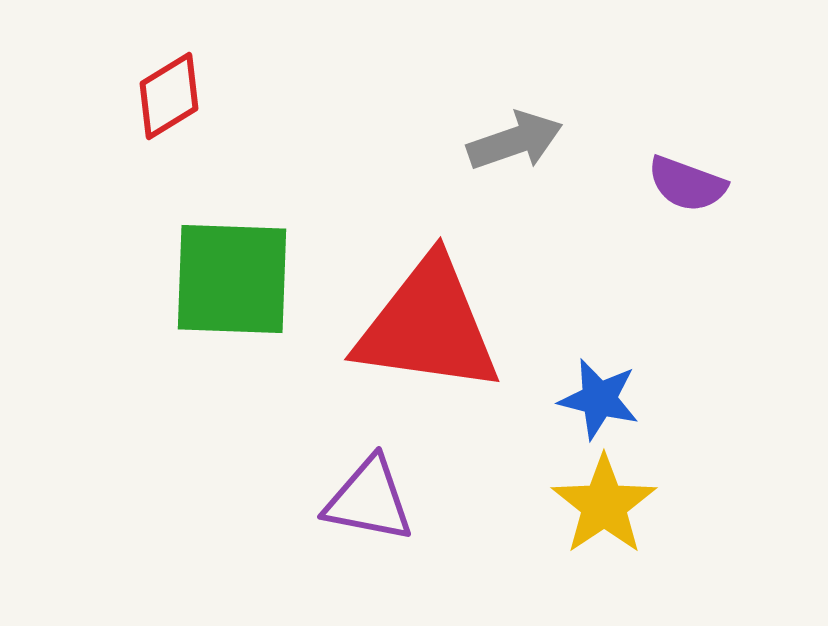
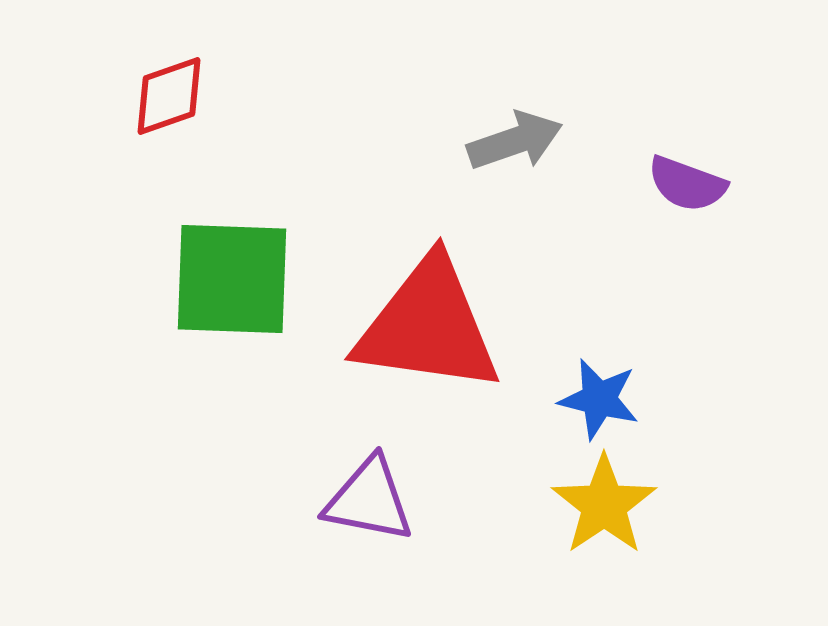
red diamond: rotated 12 degrees clockwise
